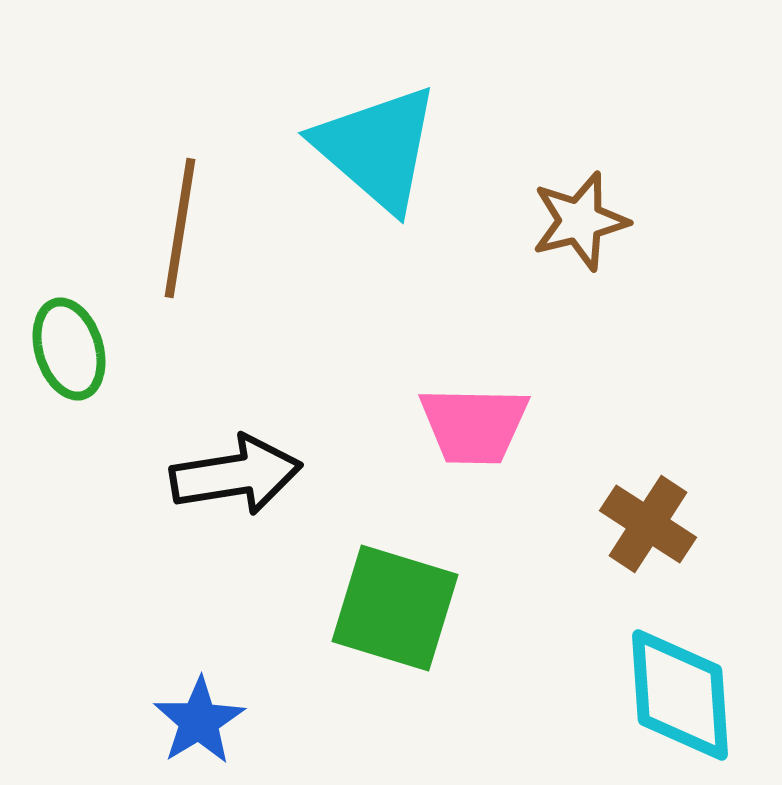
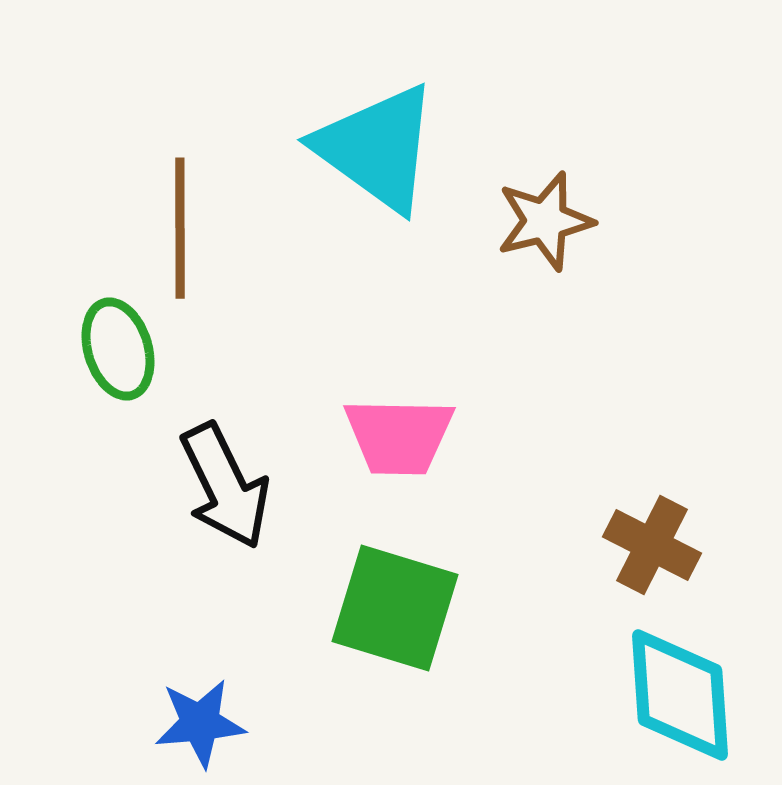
cyan triangle: rotated 5 degrees counterclockwise
brown star: moved 35 px left
brown line: rotated 9 degrees counterclockwise
green ellipse: moved 49 px right
pink trapezoid: moved 75 px left, 11 px down
black arrow: moved 11 px left, 11 px down; rotated 73 degrees clockwise
brown cross: moved 4 px right, 21 px down; rotated 6 degrees counterclockwise
blue star: moved 1 px right, 2 px down; rotated 26 degrees clockwise
